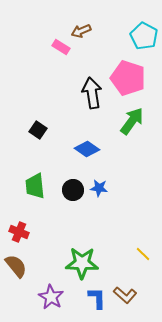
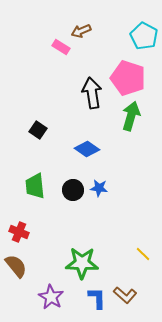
green arrow: moved 1 px left, 5 px up; rotated 20 degrees counterclockwise
